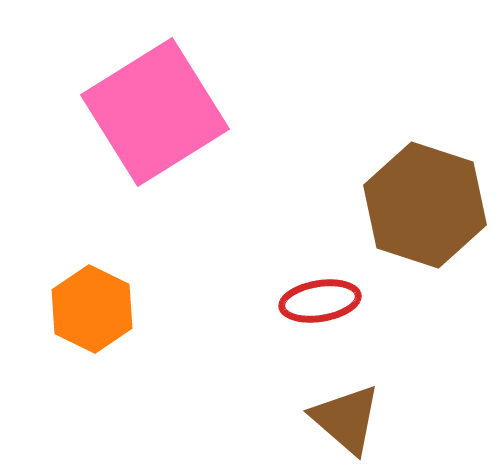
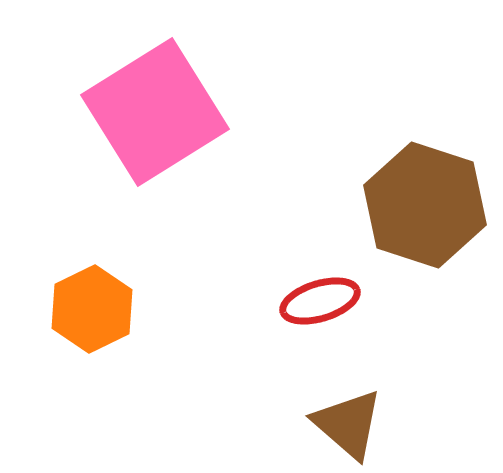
red ellipse: rotated 8 degrees counterclockwise
orange hexagon: rotated 8 degrees clockwise
brown triangle: moved 2 px right, 5 px down
